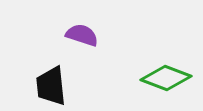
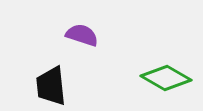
green diamond: rotated 9 degrees clockwise
